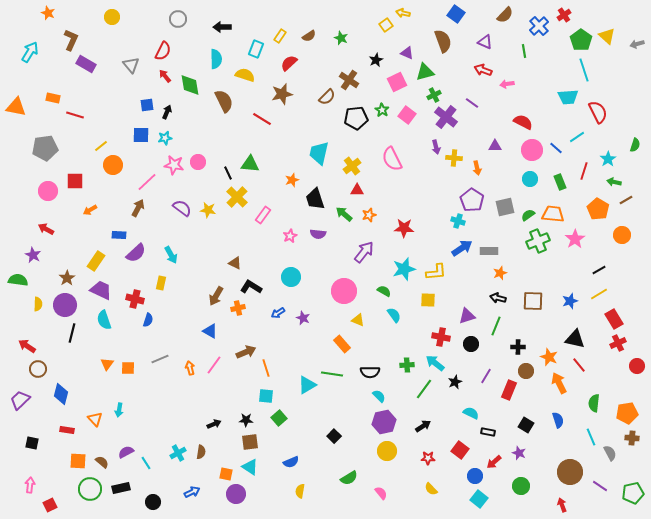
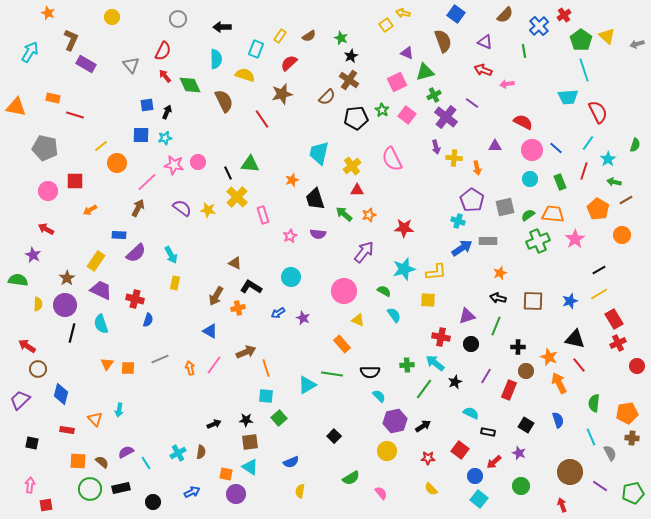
black star at (376, 60): moved 25 px left, 4 px up
green diamond at (190, 85): rotated 15 degrees counterclockwise
red line at (262, 119): rotated 24 degrees clockwise
cyan line at (577, 137): moved 11 px right, 6 px down; rotated 21 degrees counterclockwise
gray pentagon at (45, 148): rotated 20 degrees clockwise
orange circle at (113, 165): moved 4 px right, 2 px up
pink rectangle at (263, 215): rotated 54 degrees counterclockwise
gray rectangle at (489, 251): moved 1 px left, 10 px up
yellow rectangle at (161, 283): moved 14 px right
cyan semicircle at (104, 320): moved 3 px left, 4 px down
purple hexagon at (384, 422): moved 11 px right, 1 px up
green semicircle at (349, 478): moved 2 px right
red square at (50, 505): moved 4 px left; rotated 16 degrees clockwise
